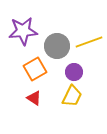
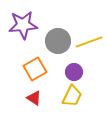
purple star: moved 6 px up
gray circle: moved 1 px right, 5 px up
